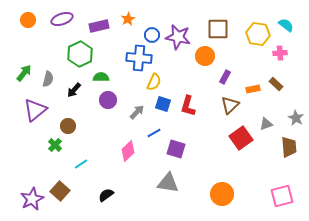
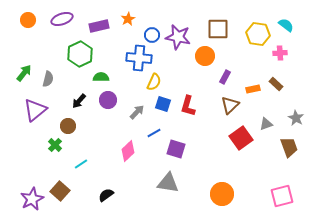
black arrow at (74, 90): moved 5 px right, 11 px down
brown trapezoid at (289, 147): rotated 15 degrees counterclockwise
